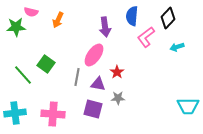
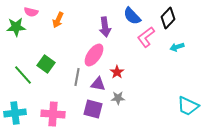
blue semicircle: rotated 48 degrees counterclockwise
cyan trapezoid: rotated 25 degrees clockwise
